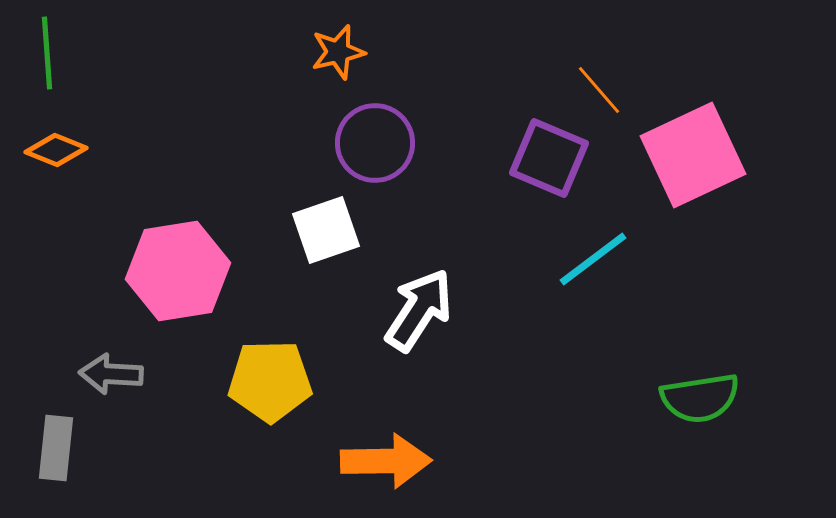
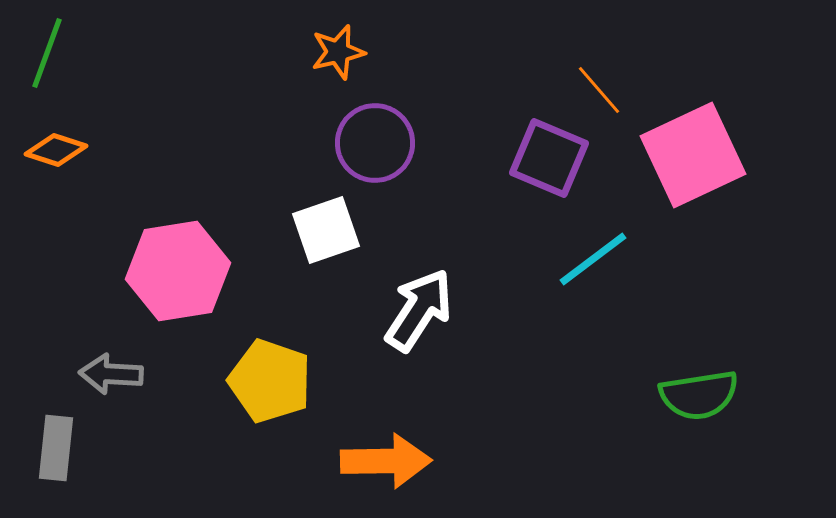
green line: rotated 24 degrees clockwise
orange diamond: rotated 4 degrees counterclockwise
yellow pentagon: rotated 20 degrees clockwise
green semicircle: moved 1 px left, 3 px up
